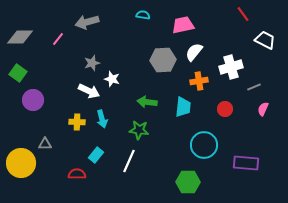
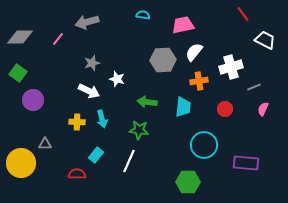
white star: moved 5 px right
